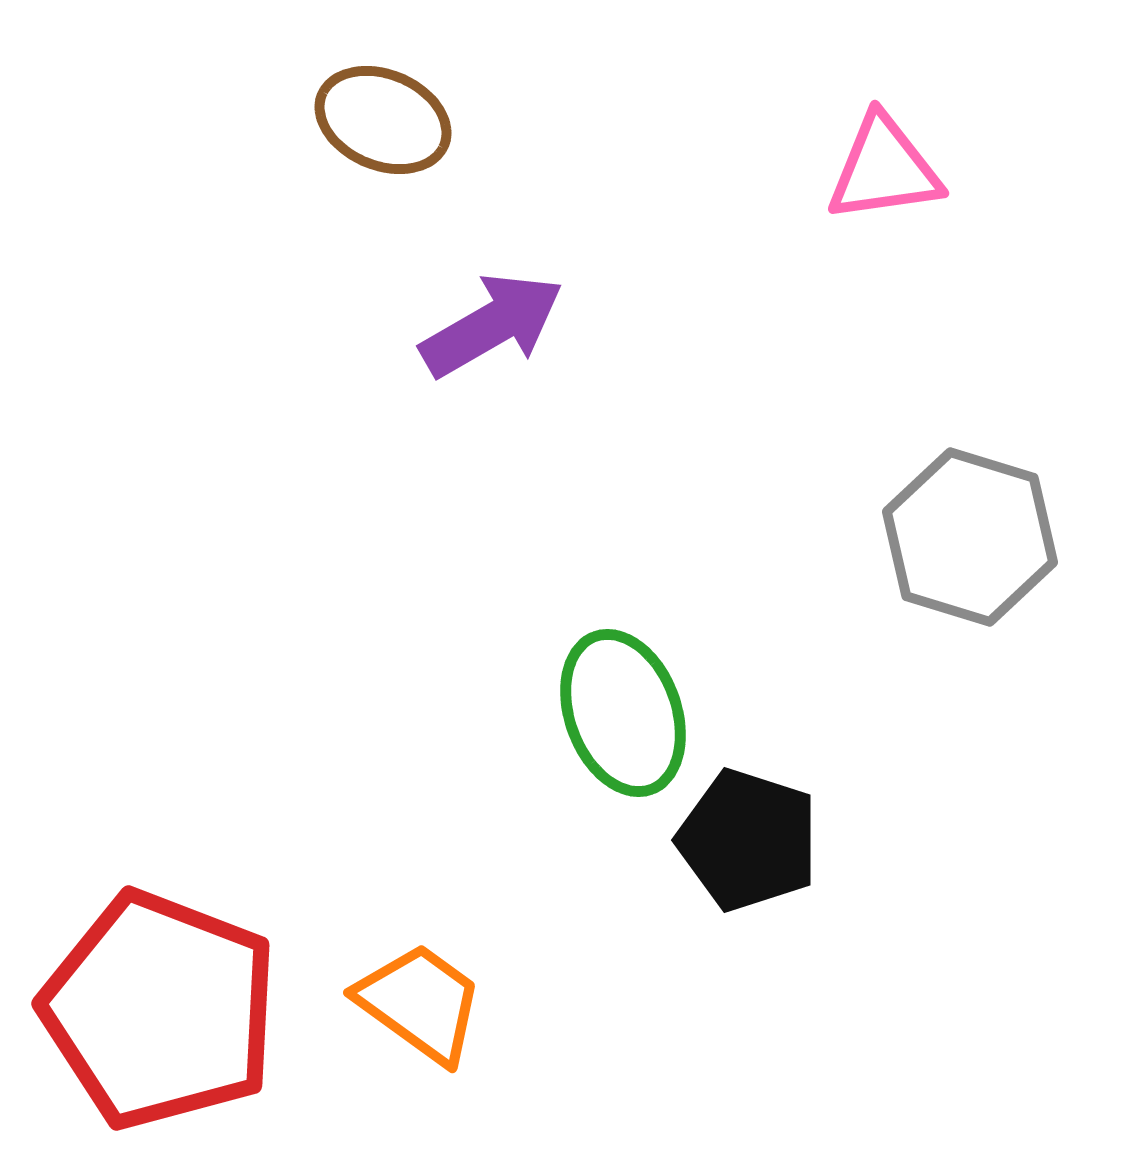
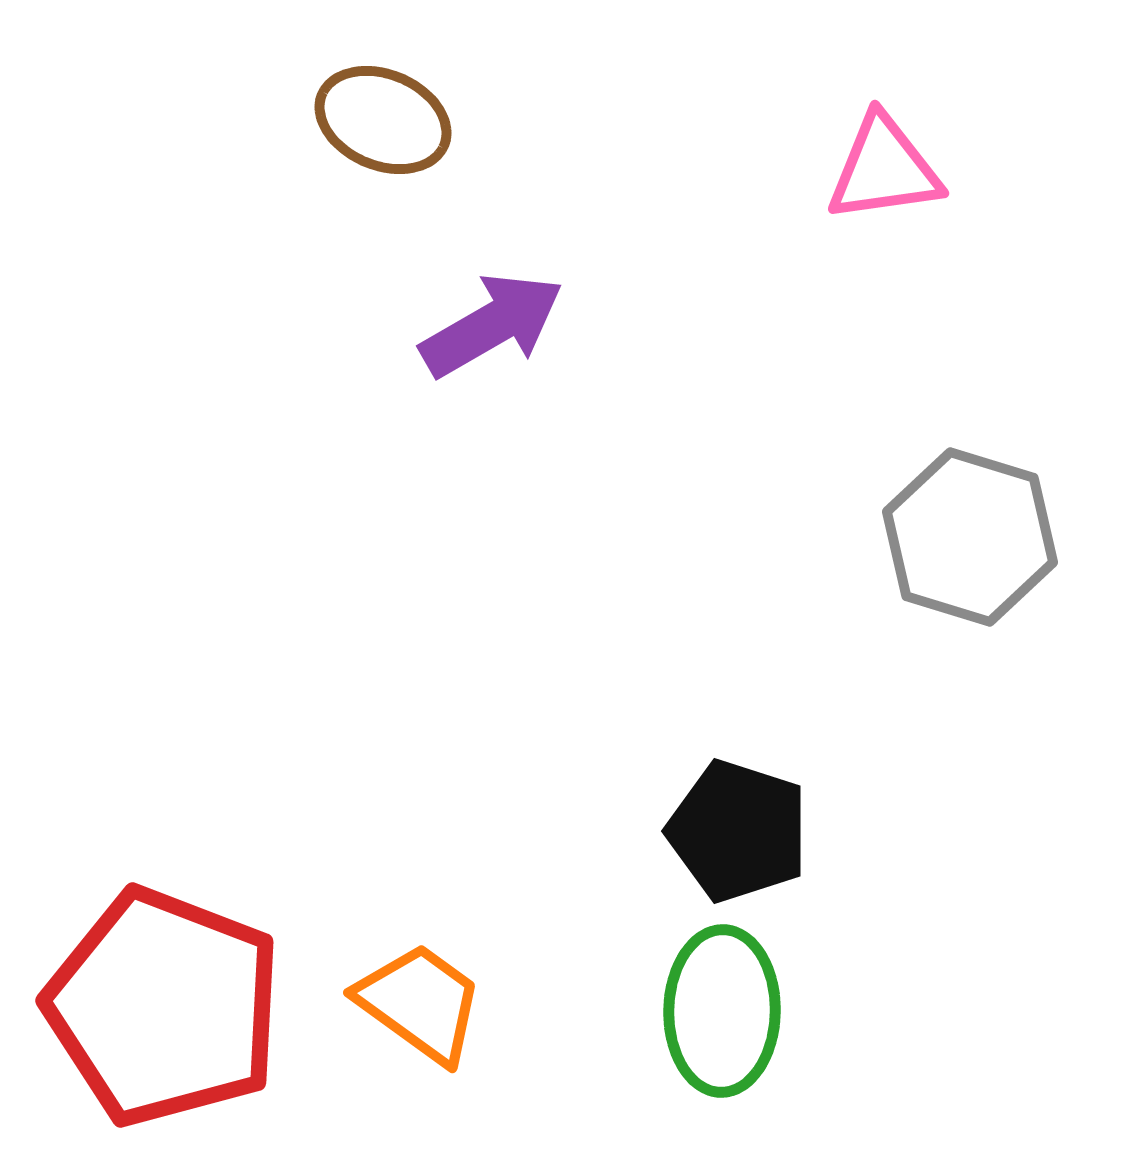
green ellipse: moved 99 px right, 298 px down; rotated 21 degrees clockwise
black pentagon: moved 10 px left, 9 px up
red pentagon: moved 4 px right, 3 px up
